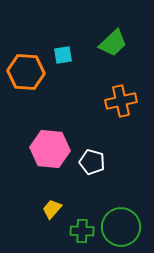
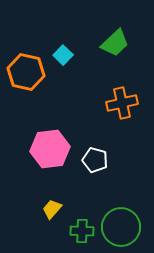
green trapezoid: moved 2 px right
cyan square: rotated 36 degrees counterclockwise
orange hexagon: rotated 9 degrees clockwise
orange cross: moved 1 px right, 2 px down
pink hexagon: rotated 12 degrees counterclockwise
white pentagon: moved 3 px right, 2 px up
